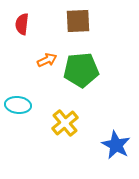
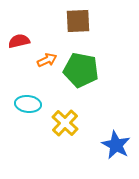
red semicircle: moved 3 px left, 17 px down; rotated 70 degrees clockwise
green pentagon: rotated 16 degrees clockwise
cyan ellipse: moved 10 px right, 1 px up
yellow cross: rotated 8 degrees counterclockwise
